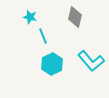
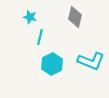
cyan line: moved 3 px left, 1 px down; rotated 35 degrees clockwise
cyan L-shape: rotated 28 degrees counterclockwise
